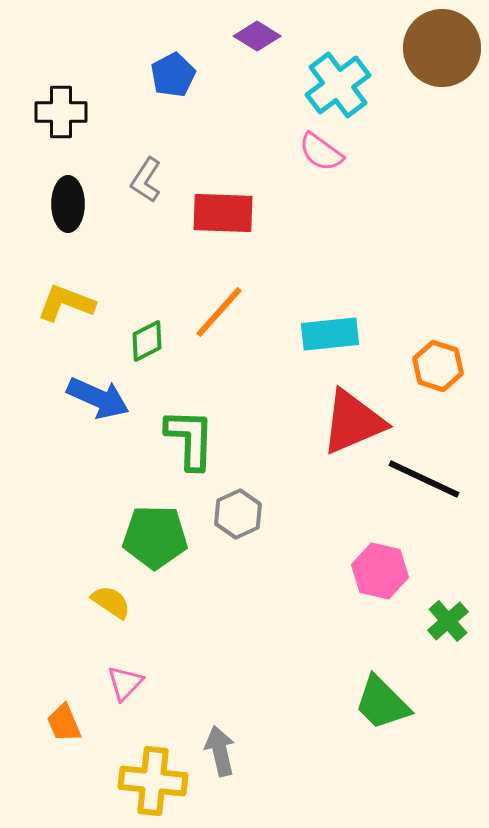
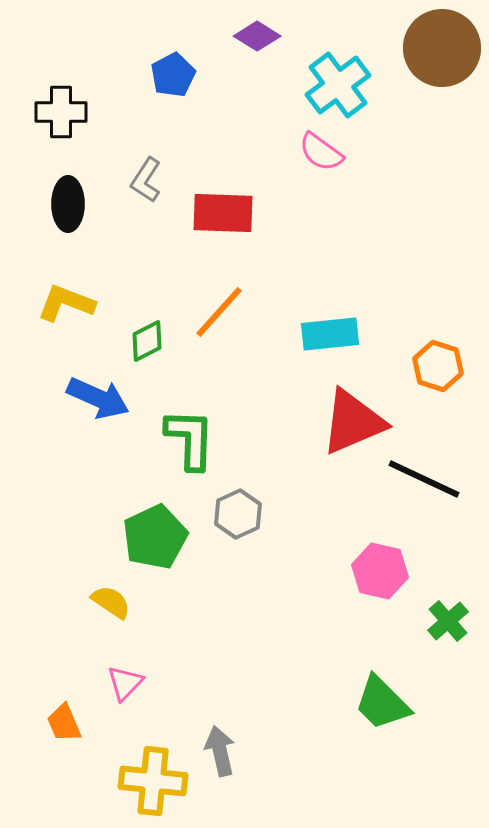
green pentagon: rotated 26 degrees counterclockwise
